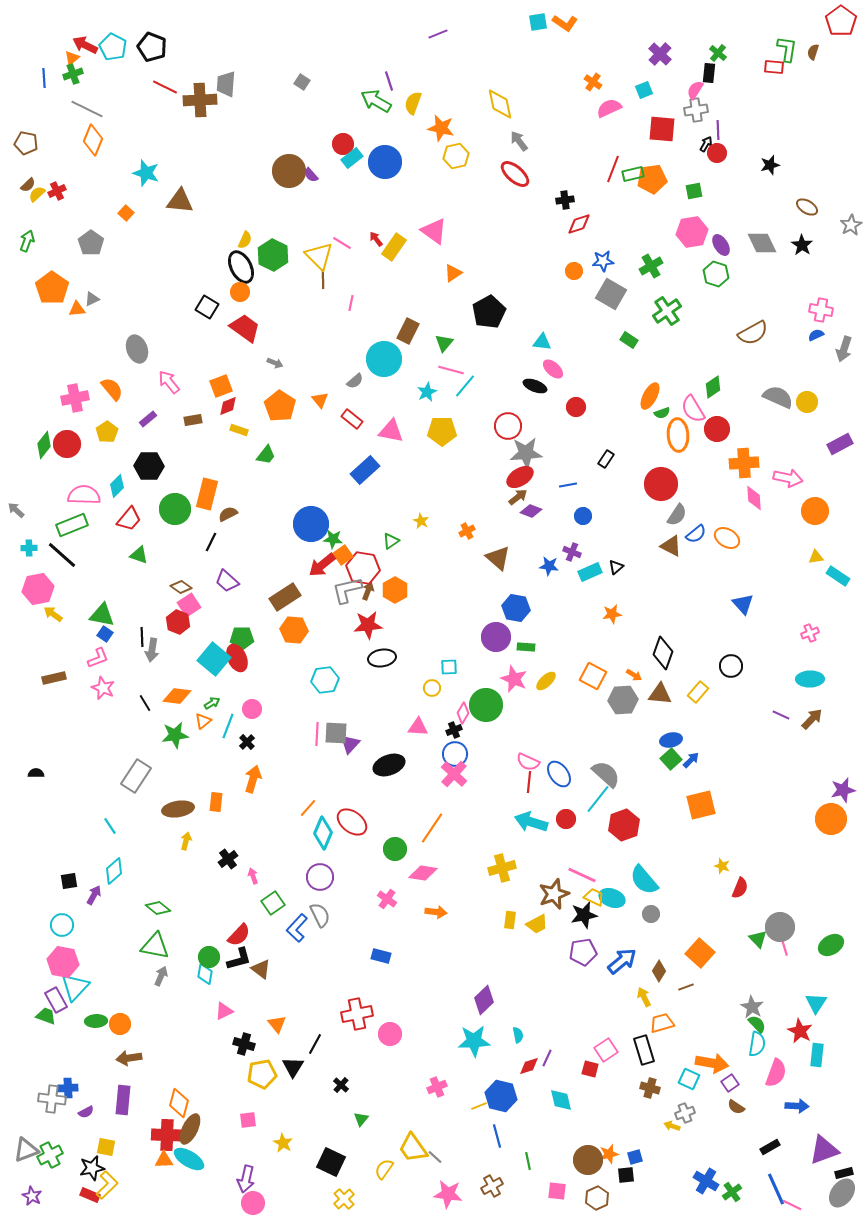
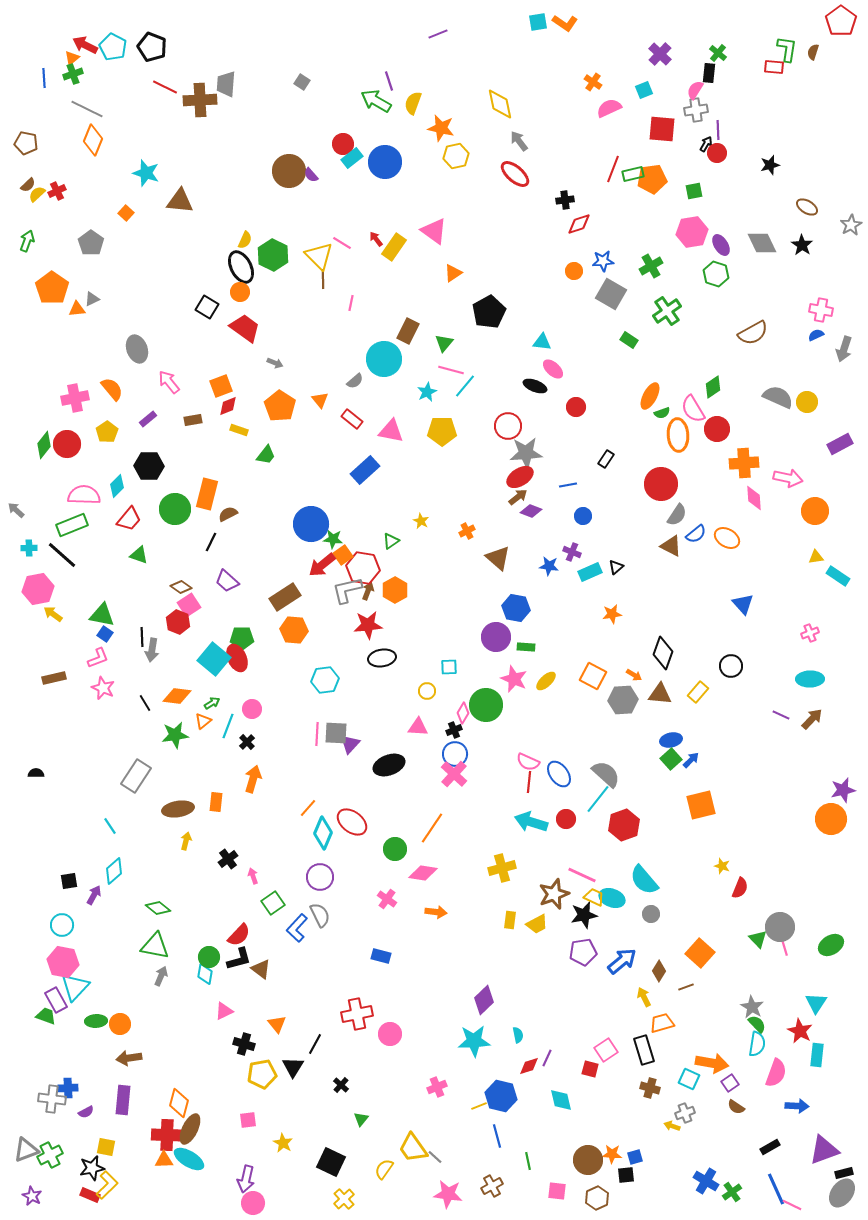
yellow circle at (432, 688): moved 5 px left, 3 px down
orange star at (609, 1154): moved 3 px right; rotated 18 degrees clockwise
